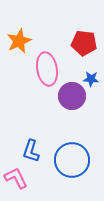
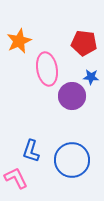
blue star: moved 2 px up
